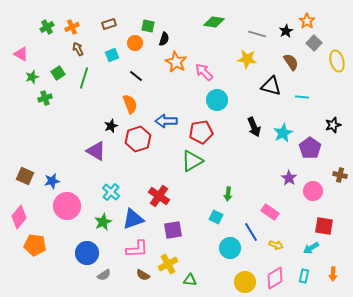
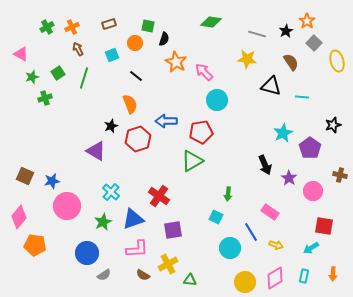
green diamond at (214, 22): moved 3 px left
black arrow at (254, 127): moved 11 px right, 38 px down
